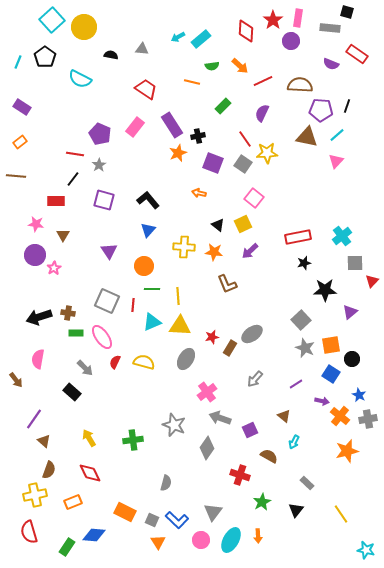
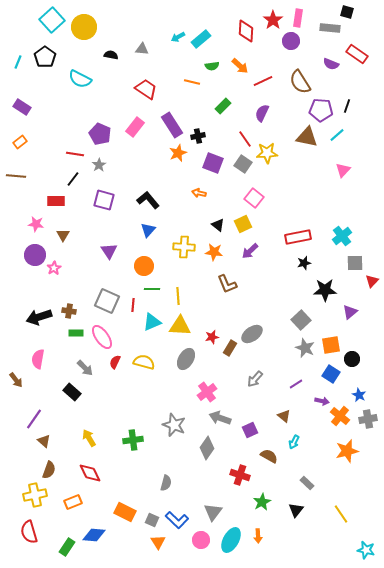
brown semicircle at (300, 85): moved 3 px up; rotated 125 degrees counterclockwise
pink triangle at (336, 161): moved 7 px right, 9 px down
brown cross at (68, 313): moved 1 px right, 2 px up
